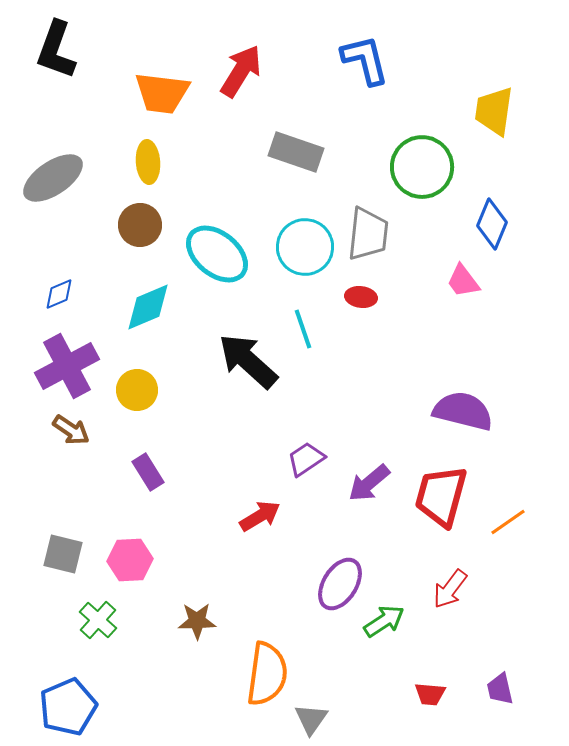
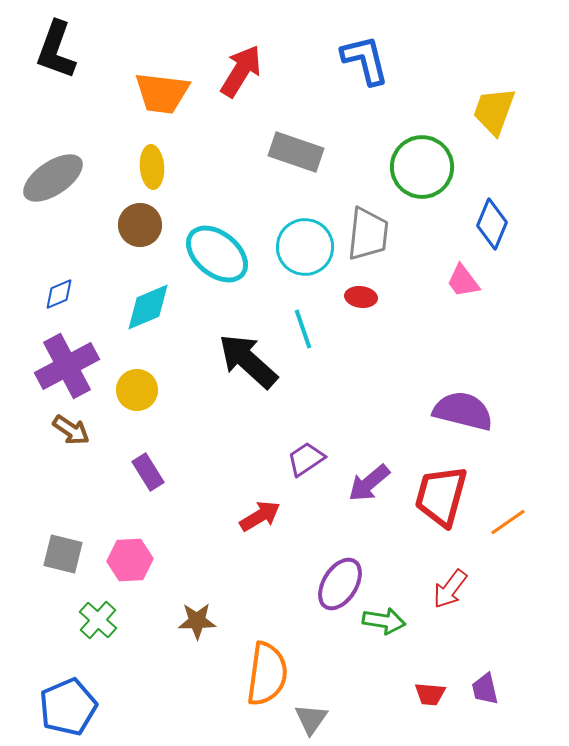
yellow trapezoid at (494, 111): rotated 12 degrees clockwise
yellow ellipse at (148, 162): moved 4 px right, 5 px down
green arrow at (384, 621): rotated 42 degrees clockwise
purple trapezoid at (500, 689): moved 15 px left
